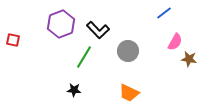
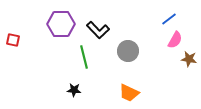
blue line: moved 5 px right, 6 px down
purple hexagon: rotated 20 degrees clockwise
pink semicircle: moved 2 px up
green line: rotated 45 degrees counterclockwise
